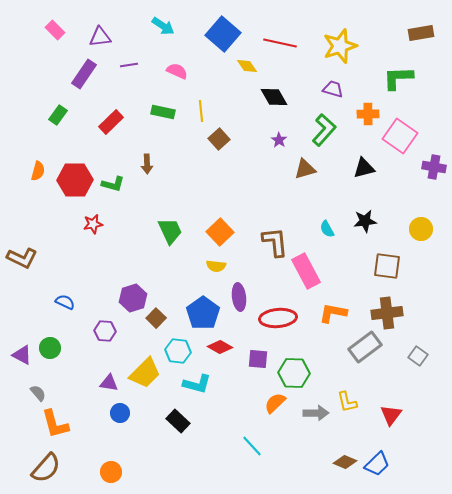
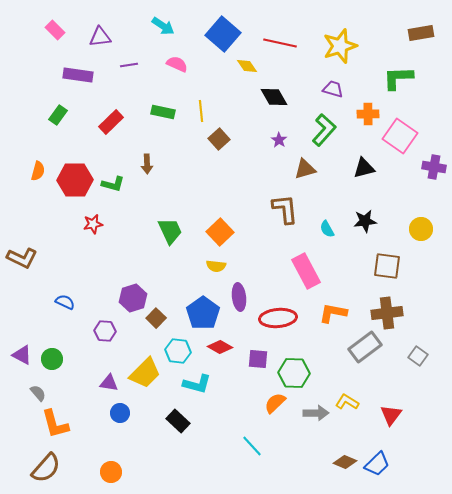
pink semicircle at (177, 71): moved 7 px up
purple rectangle at (84, 74): moved 6 px left, 1 px down; rotated 64 degrees clockwise
brown L-shape at (275, 242): moved 10 px right, 33 px up
green circle at (50, 348): moved 2 px right, 11 px down
yellow L-shape at (347, 402): rotated 135 degrees clockwise
